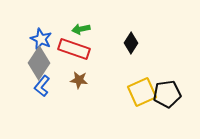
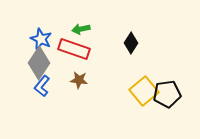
yellow square: moved 2 px right, 1 px up; rotated 16 degrees counterclockwise
